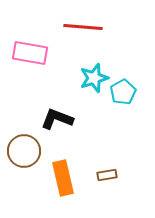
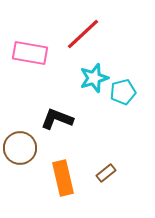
red line: moved 7 px down; rotated 48 degrees counterclockwise
cyan pentagon: rotated 15 degrees clockwise
brown circle: moved 4 px left, 3 px up
brown rectangle: moved 1 px left, 2 px up; rotated 30 degrees counterclockwise
